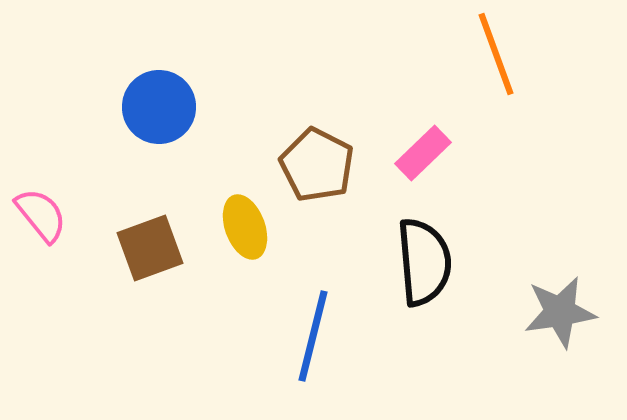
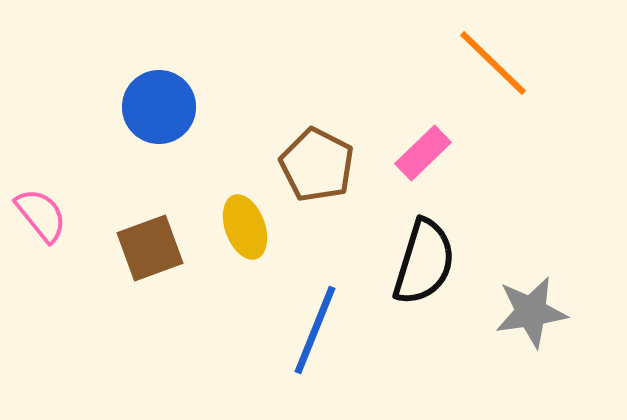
orange line: moved 3 px left, 9 px down; rotated 26 degrees counterclockwise
black semicircle: rotated 22 degrees clockwise
gray star: moved 29 px left
blue line: moved 2 px right, 6 px up; rotated 8 degrees clockwise
